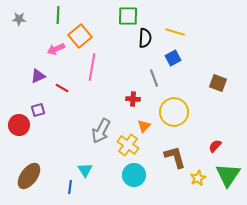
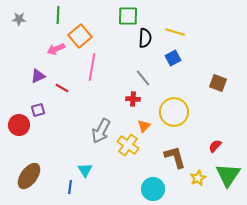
gray line: moved 11 px left; rotated 18 degrees counterclockwise
cyan circle: moved 19 px right, 14 px down
